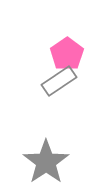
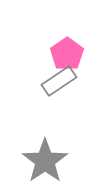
gray star: moved 1 px left, 1 px up
